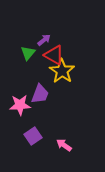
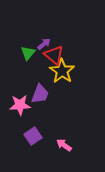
purple arrow: moved 4 px down
red triangle: rotated 10 degrees clockwise
